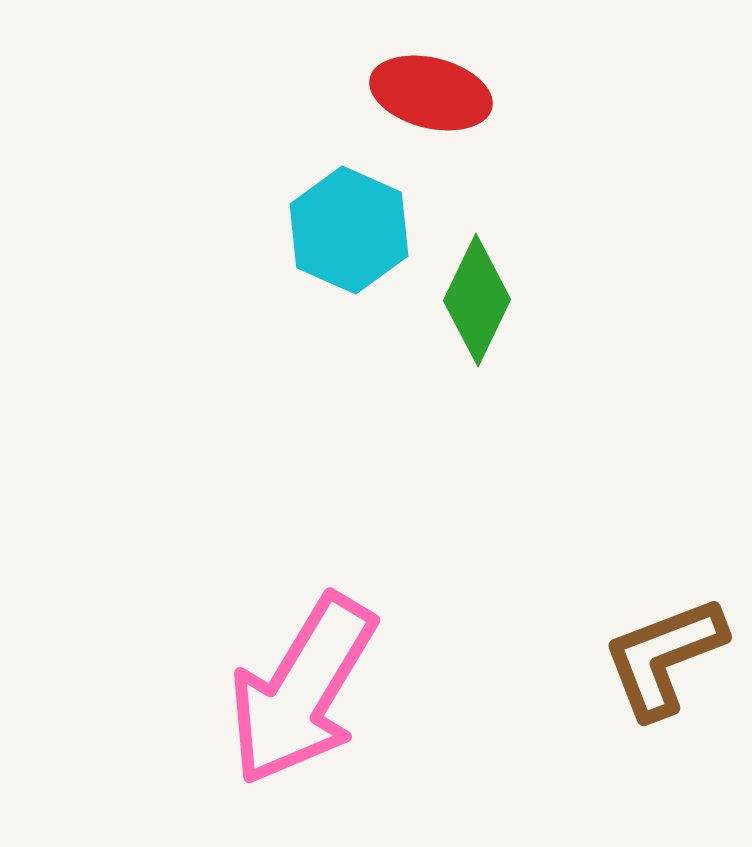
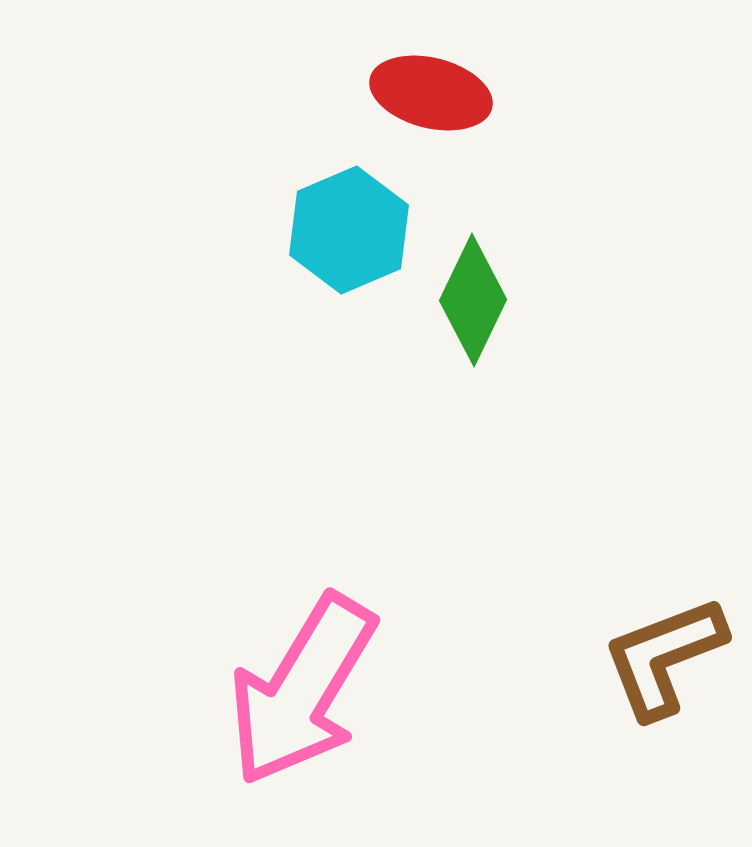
cyan hexagon: rotated 13 degrees clockwise
green diamond: moved 4 px left
